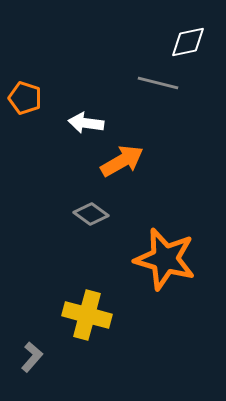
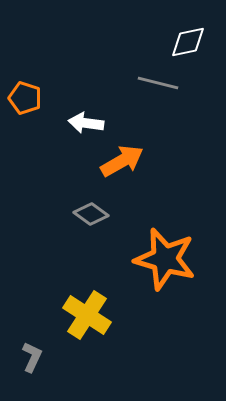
yellow cross: rotated 18 degrees clockwise
gray L-shape: rotated 16 degrees counterclockwise
